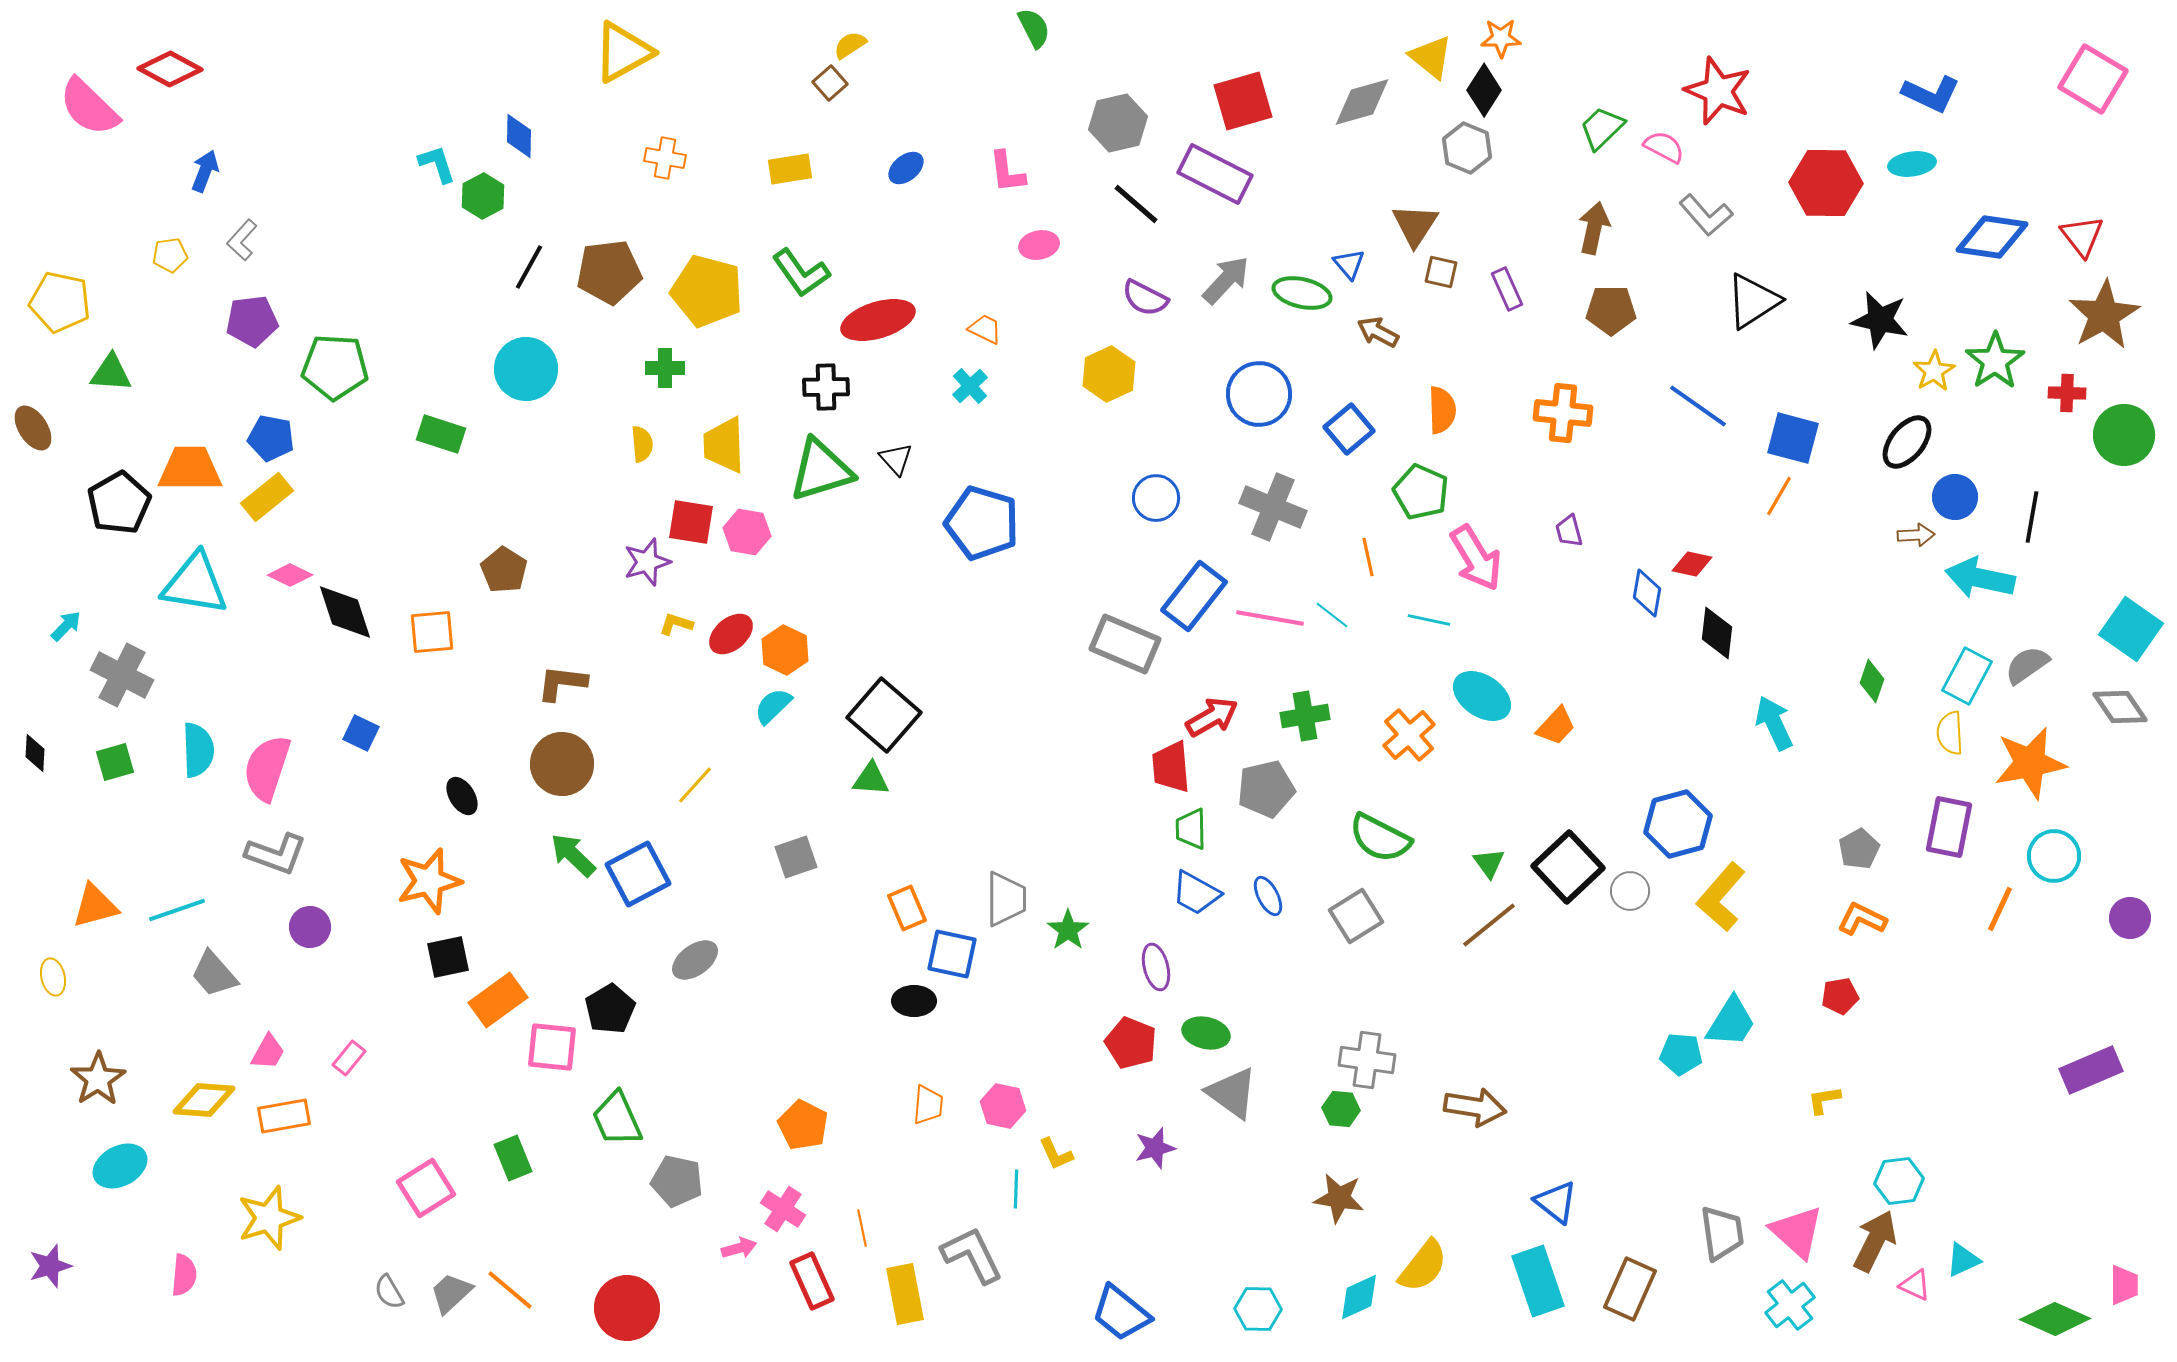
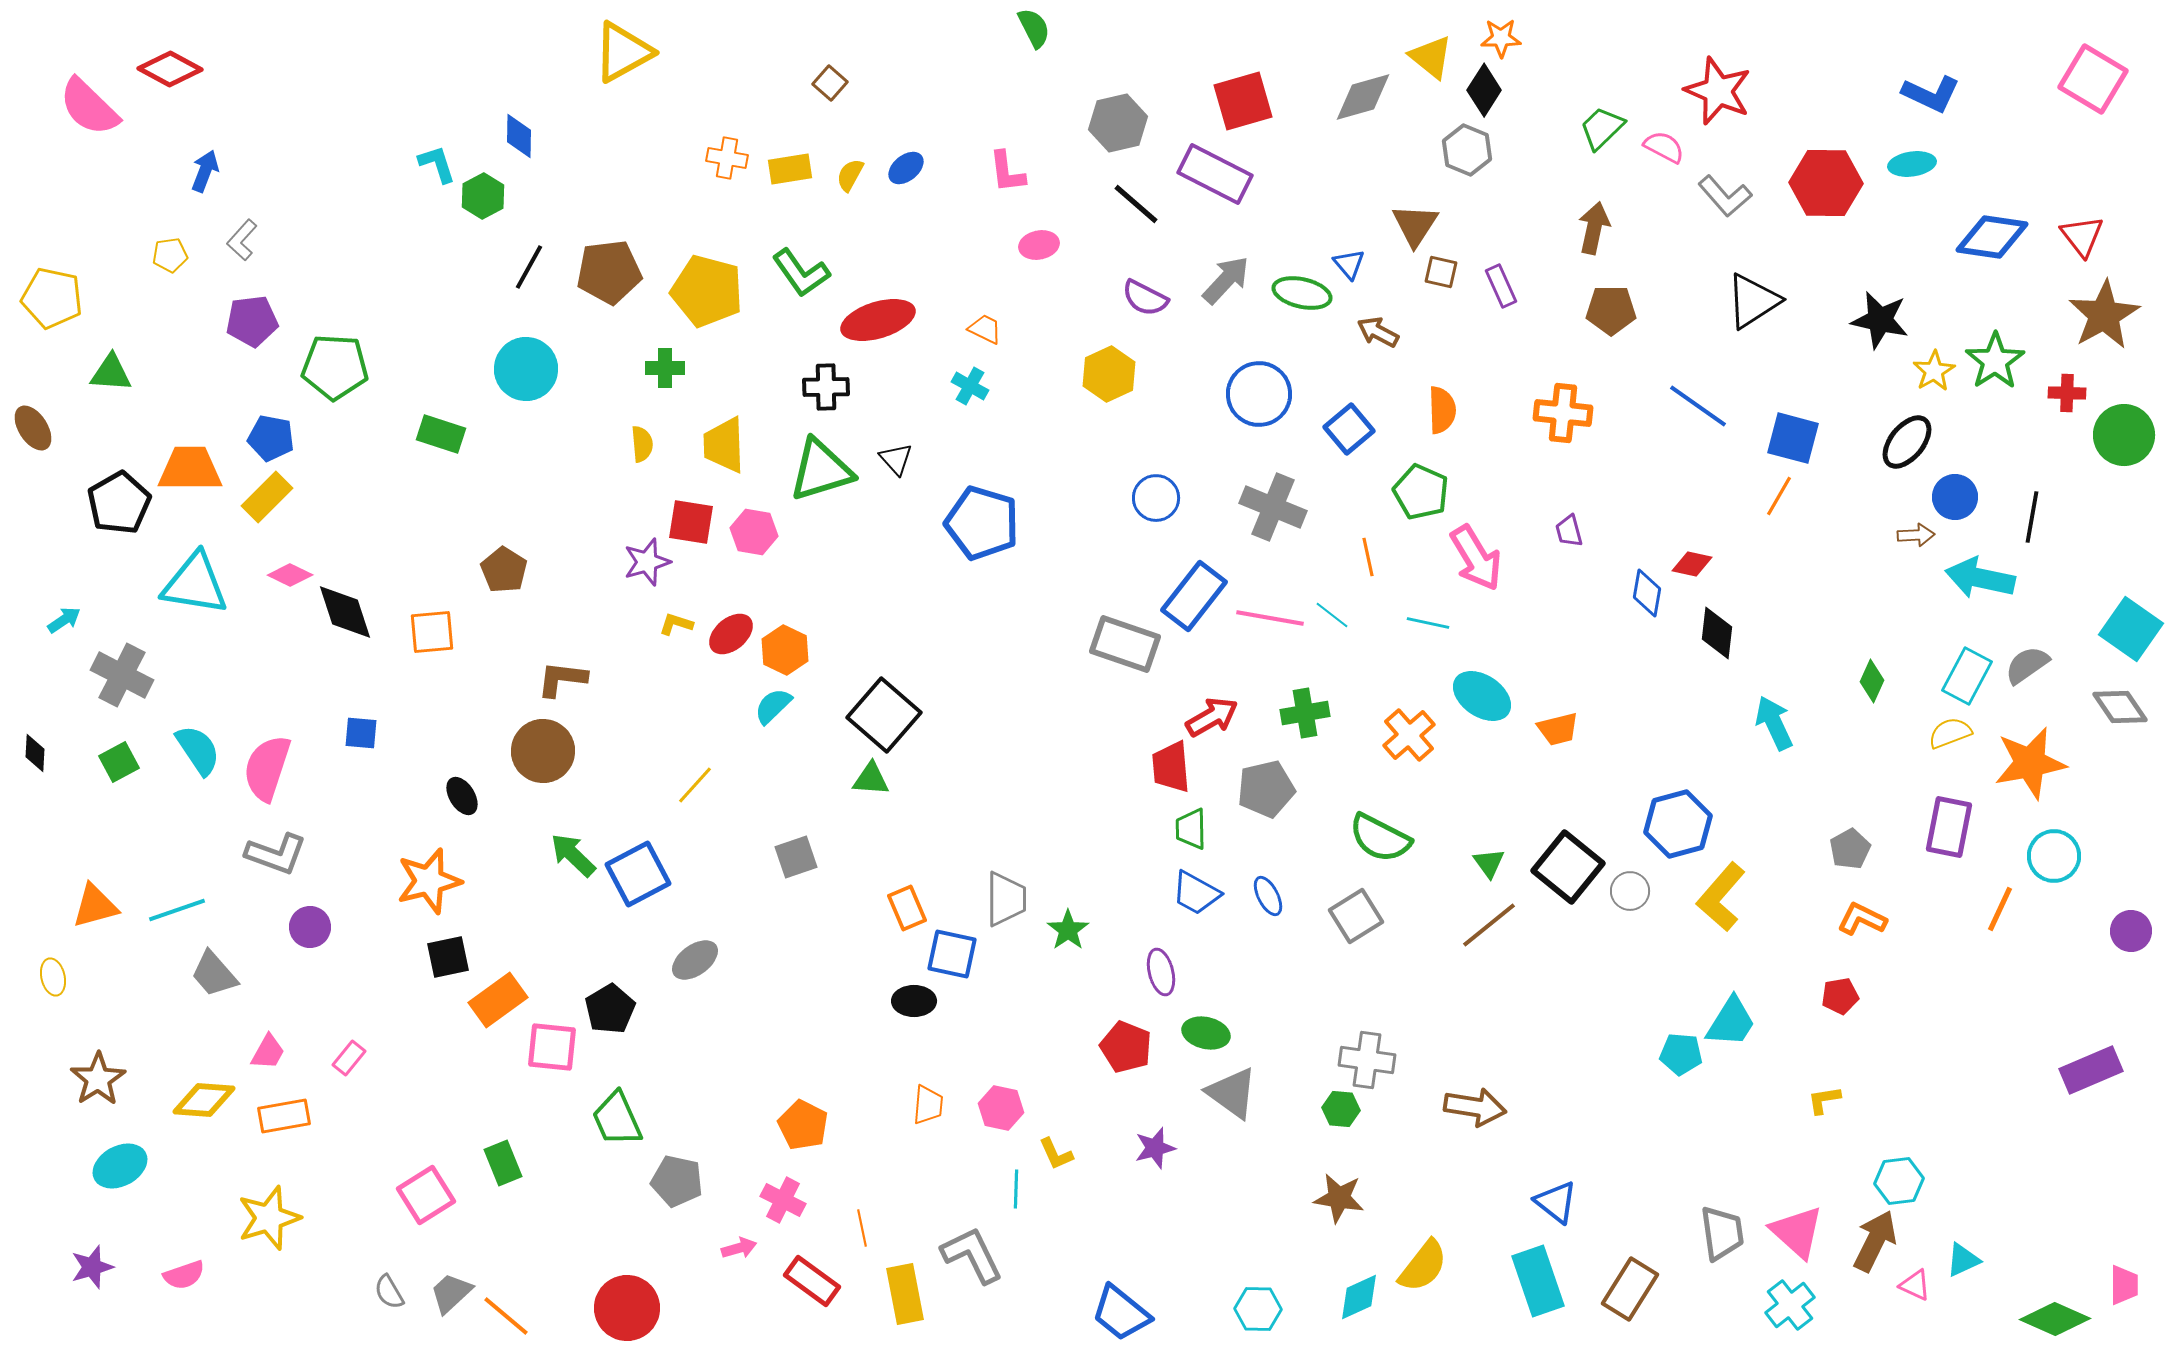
yellow semicircle at (850, 45): moved 130 px down; rotated 28 degrees counterclockwise
brown square at (830, 83): rotated 8 degrees counterclockwise
gray diamond at (1362, 102): moved 1 px right, 5 px up
gray hexagon at (1467, 148): moved 2 px down
orange cross at (665, 158): moved 62 px right
gray L-shape at (1706, 215): moved 19 px right, 19 px up
purple rectangle at (1507, 289): moved 6 px left, 3 px up
yellow pentagon at (60, 302): moved 8 px left, 4 px up
cyan cross at (970, 386): rotated 18 degrees counterclockwise
yellow rectangle at (267, 497): rotated 6 degrees counterclockwise
pink hexagon at (747, 532): moved 7 px right
cyan line at (1429, 620): moved 1 px left, 3 px down
cyan arrow at (66, 626): moved 2 px left, 6 px up; rotated 12 degrees clockwise
gray rectangle at (1125, 644): rotated 4 degrees counterclockwise
green diamond at (1872, 681): rotated 6 degrees clockwise
brown L-shape at (562, 683): moved 4 px up
green cross at (1305, 716): moved 3 px up
orange trapezoid at (1556, 726): moved 2 px right, 3 px down; rotated 33 degrees clockwise
blue square at (361, 733): rotated 21 degrees counterclockwise
yellow semicircle at (1950, 733): rotated 72 degrees clockwise
cyan semicircle at (198, 750): rotated 32 degrees counterclockwise
green square at (115, 762): moved 4 px right; rotated 12 degrees counterclockwise
brown circle at (562, 764): moved 19 px left, 13 px up
gray pentagon at (1859, 849): moved 9 px left
black square at (1568, 867): rotated 8 degrees counterclockwise
purple circle at (2130, 918): moved 1 px right, 13 px down
purple ellipse at (1156, 967): moved 5 px right, 5 px down
red pentagon at (1131, 1043): moved 5 px left, 4 px down
pink hexagon at (1003, 1106): moved 2 px left, 2 px down
green rectangle at (513, 1158): moved 10 px left, 5 px down
pink square at (426, 1188): moved 7 px down
pink cross at (783, 1209): moved 9 px up; rotated 6 degrees counterclockwise
purple star at (50, 1266): moved 42 px right, 1 px down
pink semicircle at (184, 1275): rotated 66 degrees clockwise
red rectangle at (812, 1281): rotated 30 degrees counterclockwise
brown rectangle at (1630, 1289): rotated 8 degrees clockwise
orange line at (510, 1290): moved 4 px left, 26 px down
